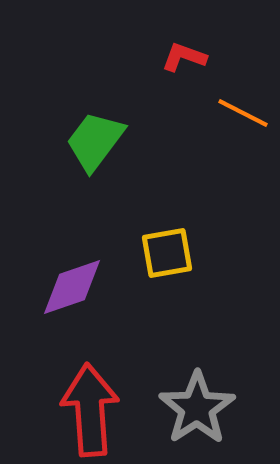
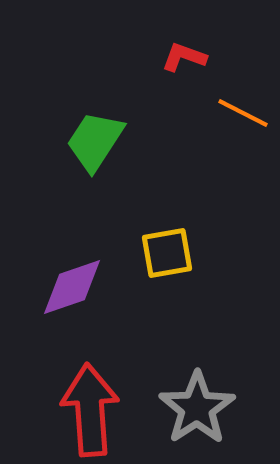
green trapezoid: rotated 4 degrees counterclockwise
